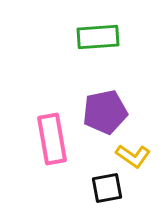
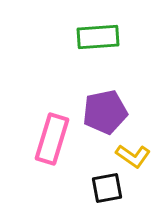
pink rectangle: rotated 27 degrees clockwise
